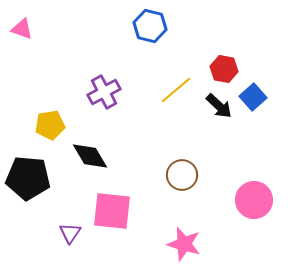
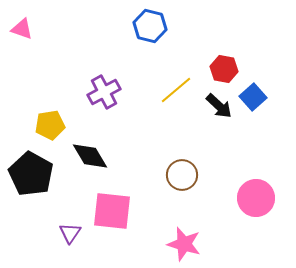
black pentagon: moved 3 px right, 4 px up; rotated 24 degrees clockwise
pink circle: moved 2 px right, 2 px up
